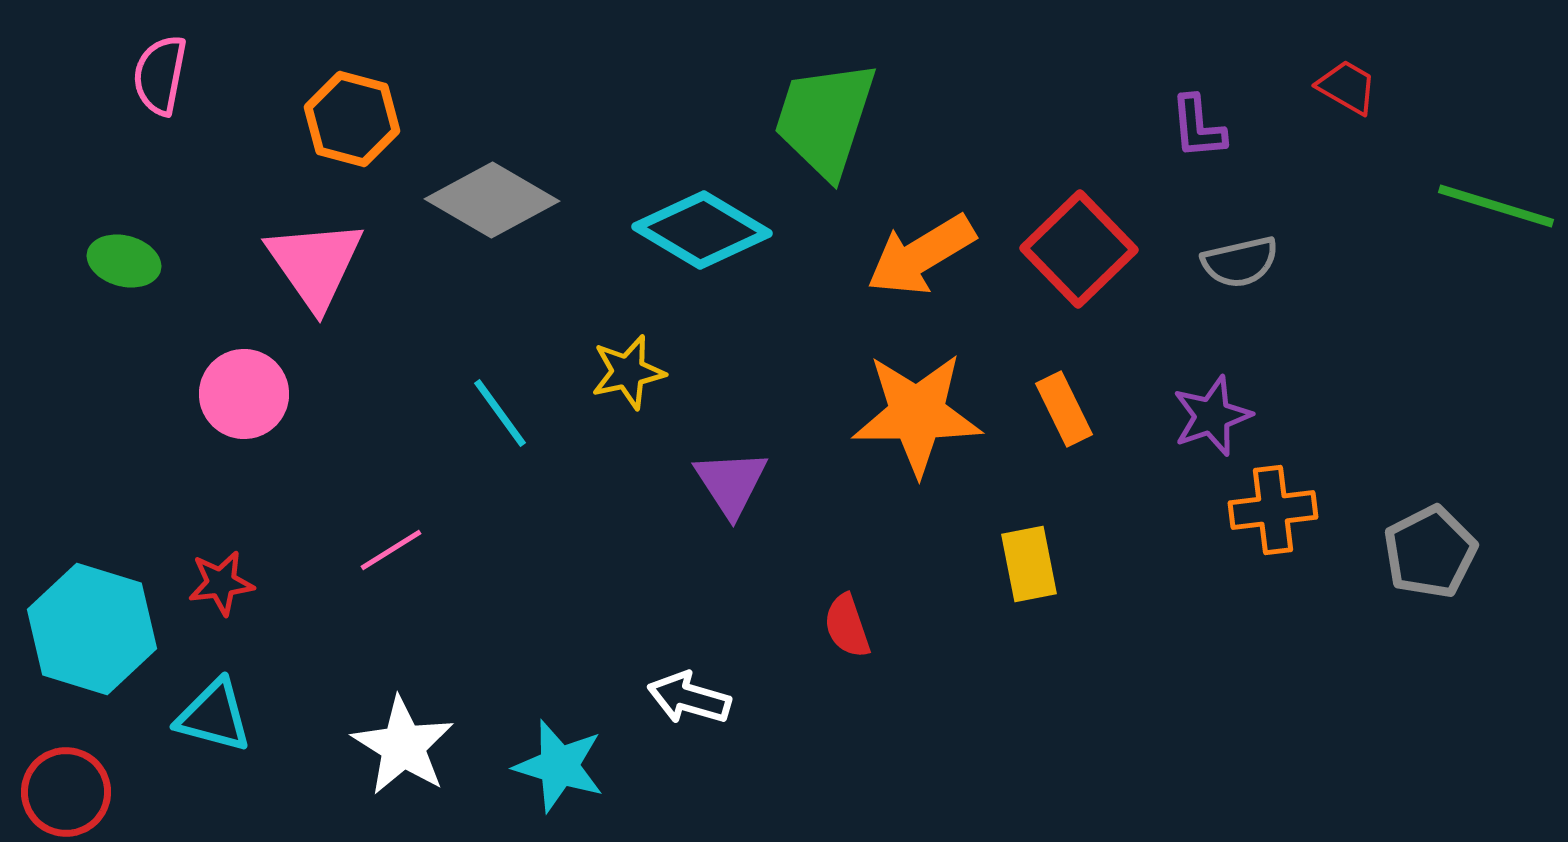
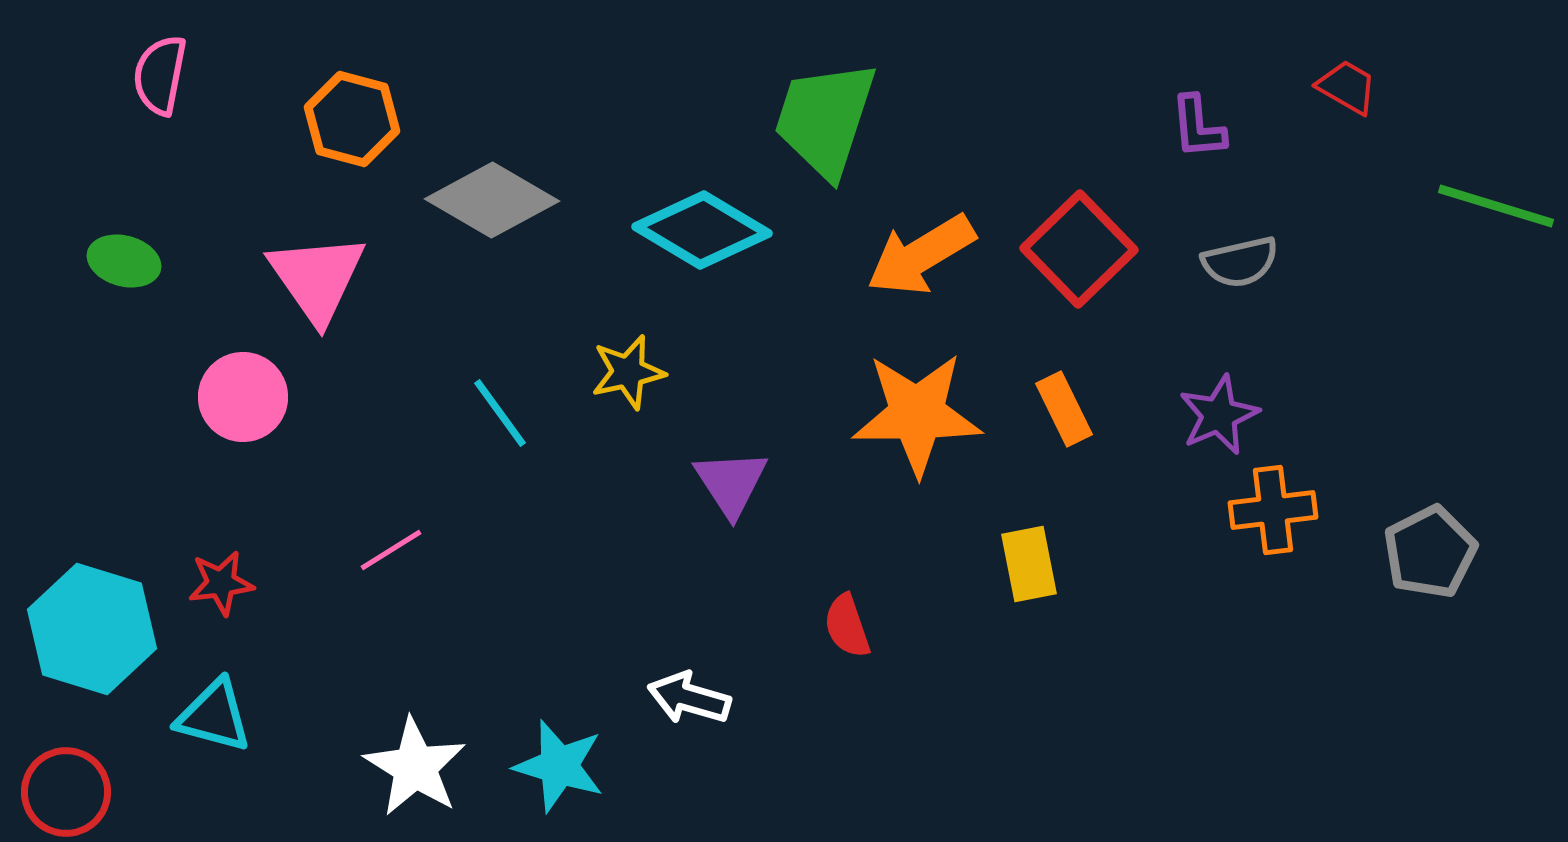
pink triangle: moved 2 px right, 14 px down
pink circle: moved 1 px left, 3 px down
purple star: moved 7 px right, 1 px up; rotated 4 degrees counterclockwise
white star: moved 12 px right, 21 px down
